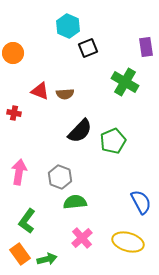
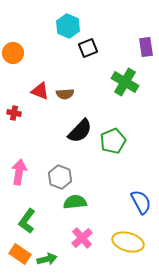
orange rectangle: rotated 20 degrees counterclockwise
